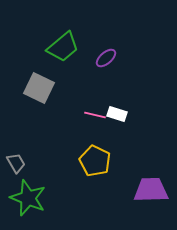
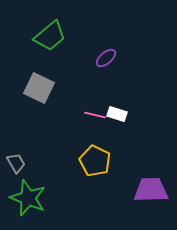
green trapezoid: moved 13 px left, 11 px up
